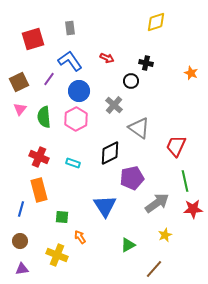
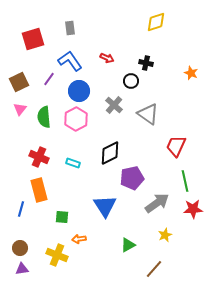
gray triangle: moved 9 px right, 14 px up
orange arrow: moved 1 px left, 2 px down; rotated 64 degrees counterclockwise
brown circle: moved 7 px down
